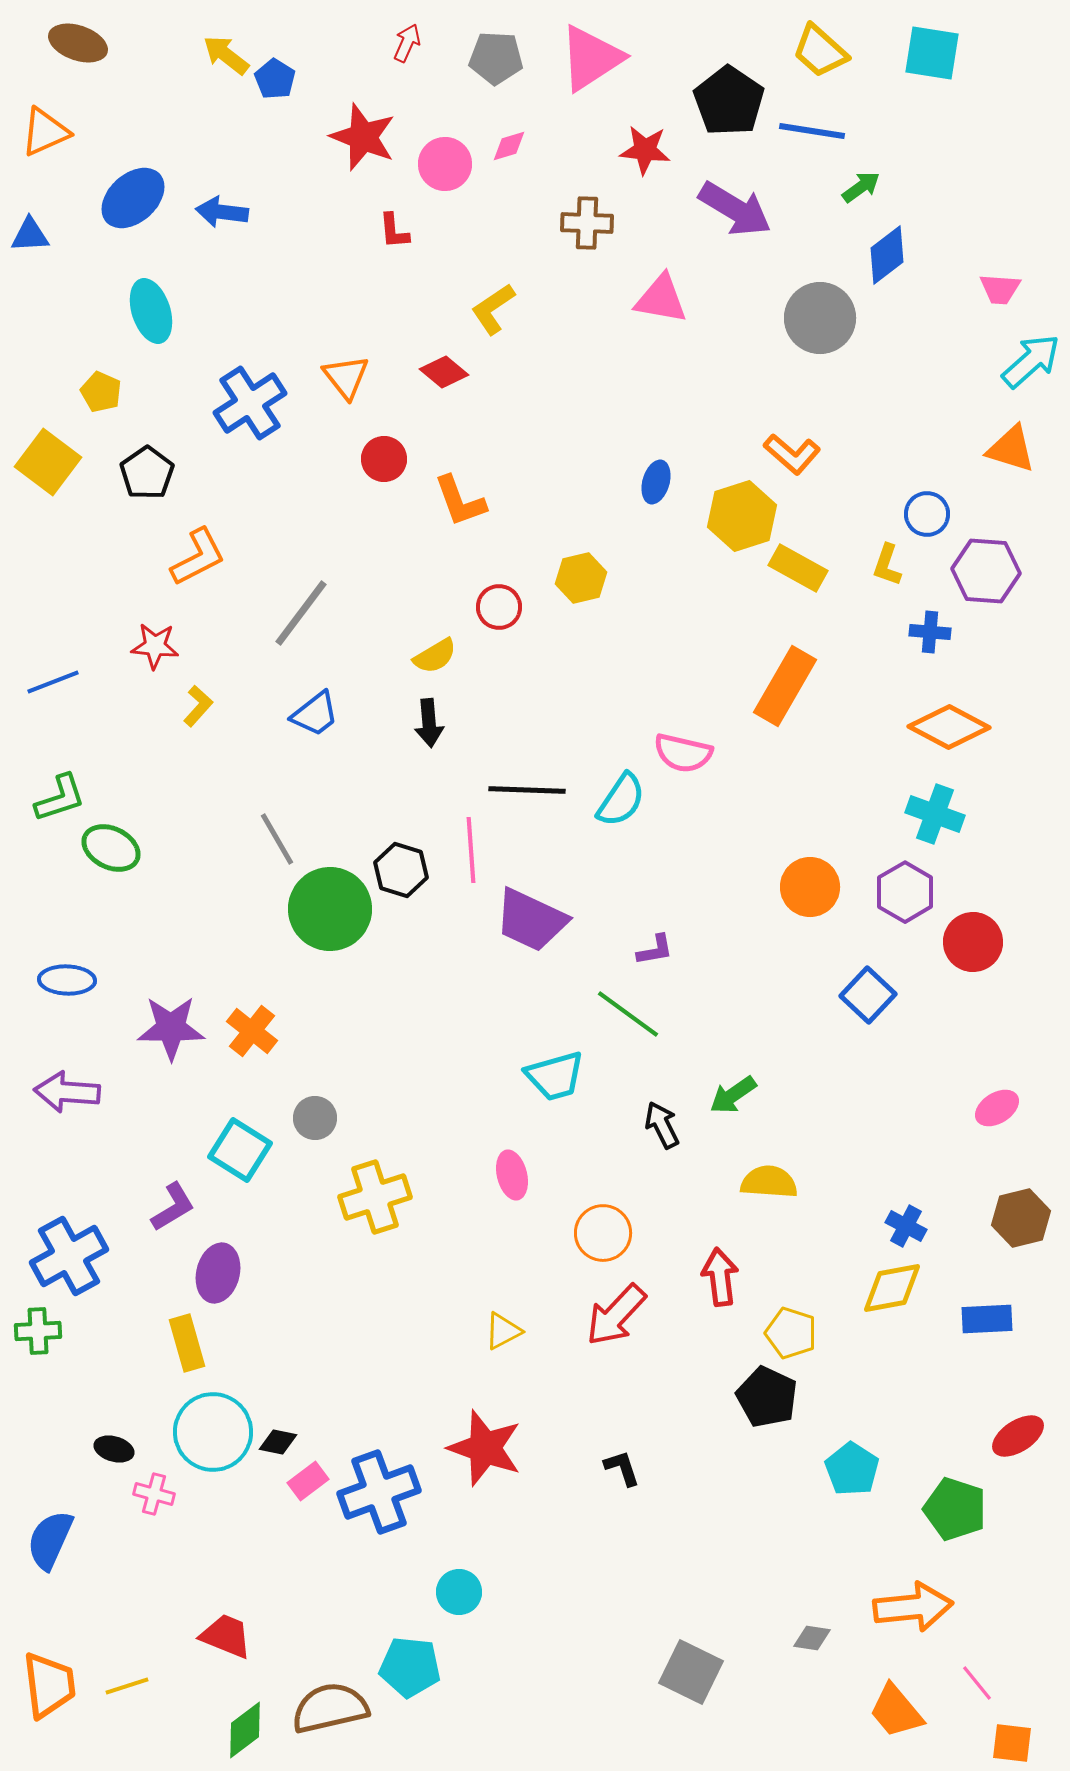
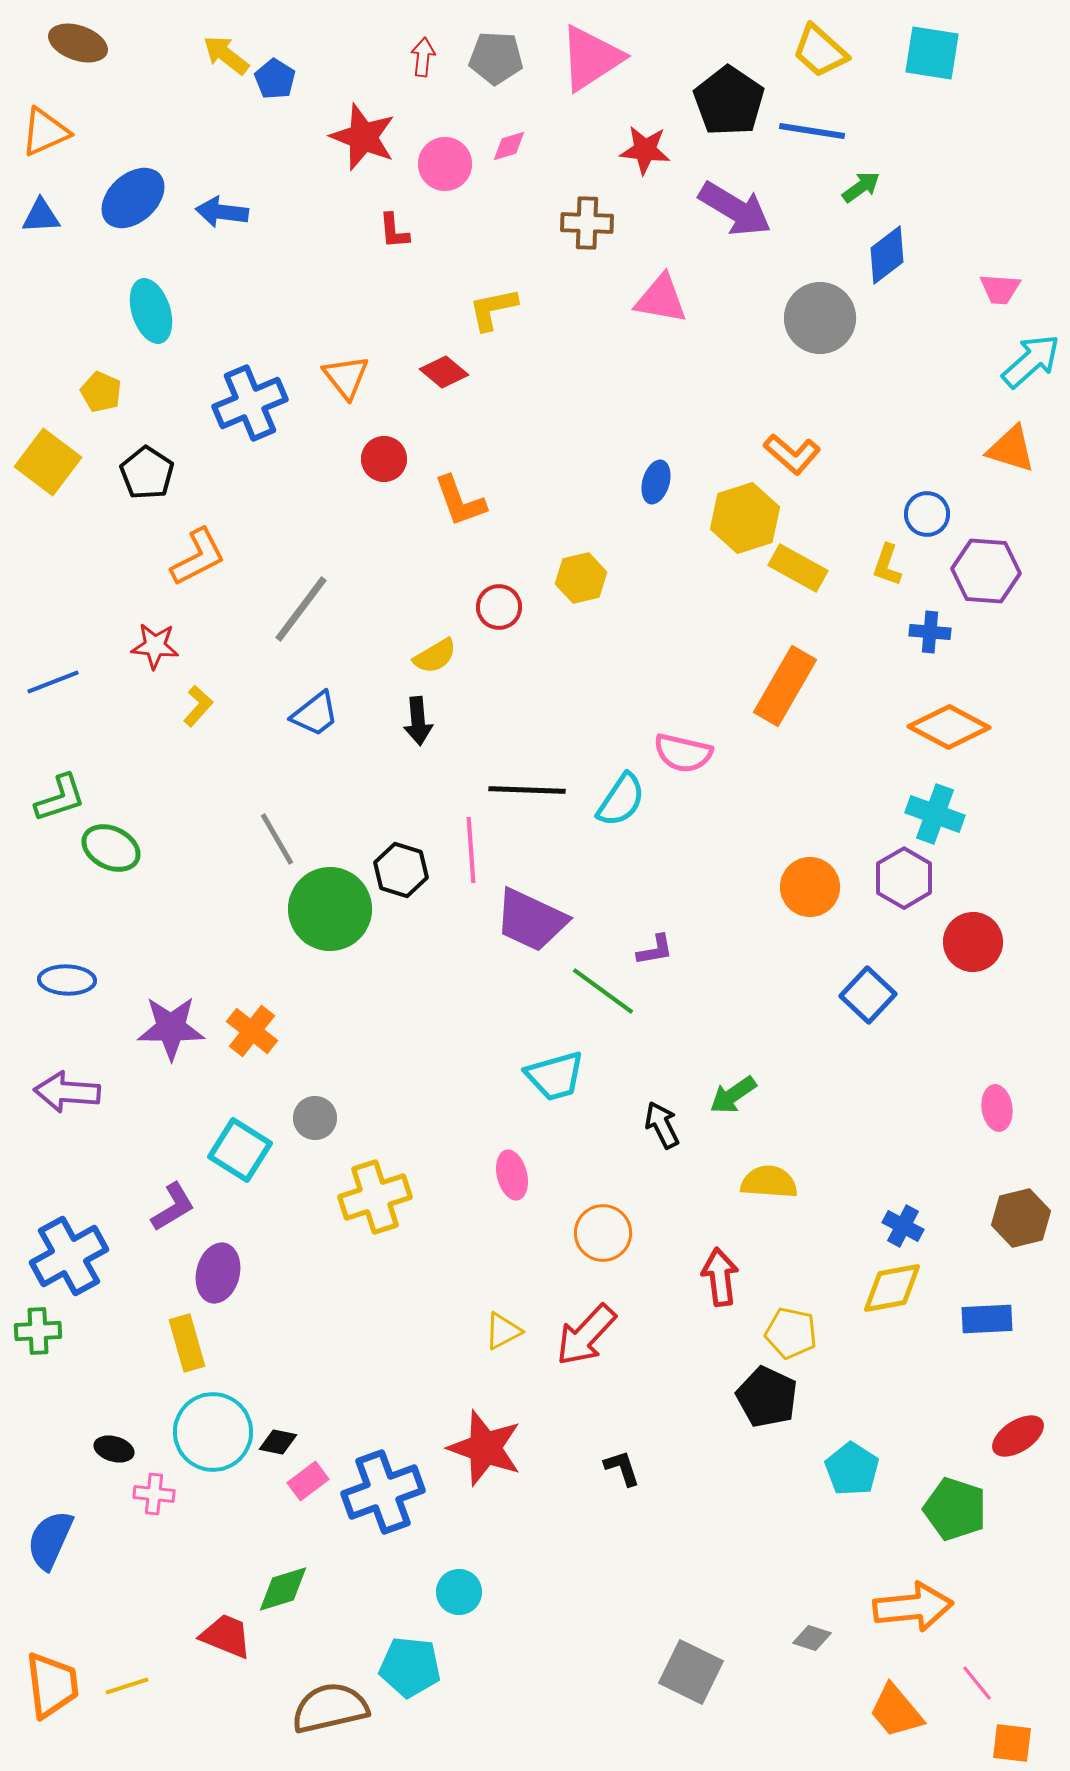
red arrow at (407, 43): moved 16 px right, 14 px down; rotated 18 degrees counterclockwise
blue triangle at (30, 235): moved 11 px right, 19 px up
yellow L-shape at (493, 309): rotated 22 degrees clockwise
blue cross at (250, 403): rotated 10 degrees clockwise
black pentagon at (147, 473): rotated 4 degrees counterclockwise
yellow hexagon at (742, 516): moved 3 px right, 2 px down
gray line at (301, 613): moved 4 px up
black arrow at (429, 723): moved 11 px left, 2 px up
purple hexagon at (905, 892): moved 1 px left, 14 px up
green line at (628, 1014): moved 25 px left, 23 px up
pink ellipse at (997, 1108): rotated 66 degrees counterclockwise
blue cross at (906, 1226): moved 3 px left
red arrow at (616, 1315): moved 30 px left, 20 px down
yellow pentagon at (791, 1333): rotated 6 degrees counterclockwise
blue cross at (379, 1492): moved 4 px right
pink cross at (154, 1494): rotated 9 degrees counterclockwise
gray diamond at (812, 1638): rotated 9 degrees clockwise
orange trapezoid at (49, 1685): moved 3 px right
green diamond at (245, 1730): moved 38 px right, 141 px up; rotated 20 degrees clockwise
